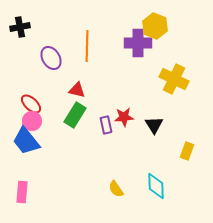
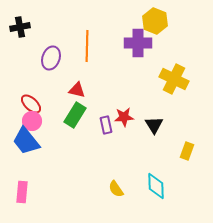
yellow hexagon: moved 5 px up
purple ellipse: rotated 50 degrees clockwise
